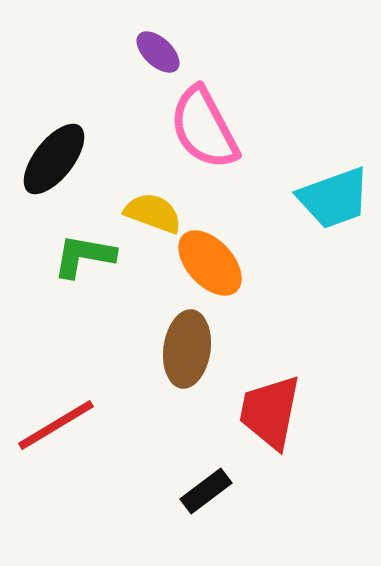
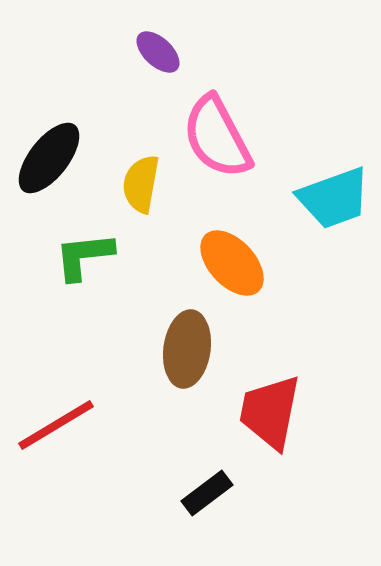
pink semicircle: moved 13 px right, 9 px down
black ellipse: moved 5 px left, 1 px up
yellow semicircle: moved 12 px left, 29 px up; rotated 100 degrees counterclockwise
green L-shape: rotated 16 degrees counterclockwise
orange ellipse: moved 22 px right
black rectangle: moved 1 px right, 2 px down
